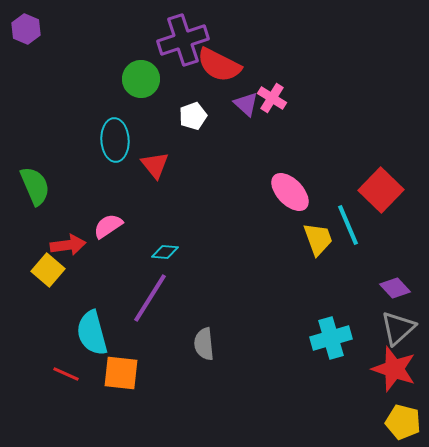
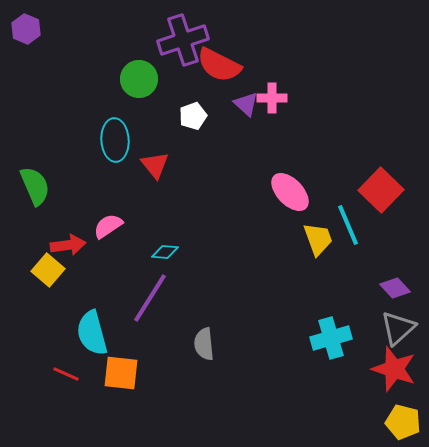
green circle: moved 2 px left
pink cross: rotated 32 degrees counterclockwise
